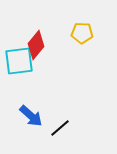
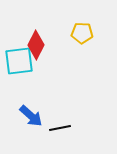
red diamond: rotated 12 degrees counterclockwise
black line: rotated 30 degrees clockwise
